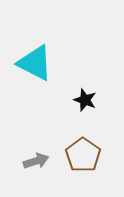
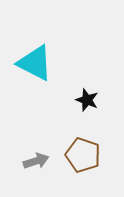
black star: moved 2 px right
brown pentagon: rotated 16 degrees counterclockwise
